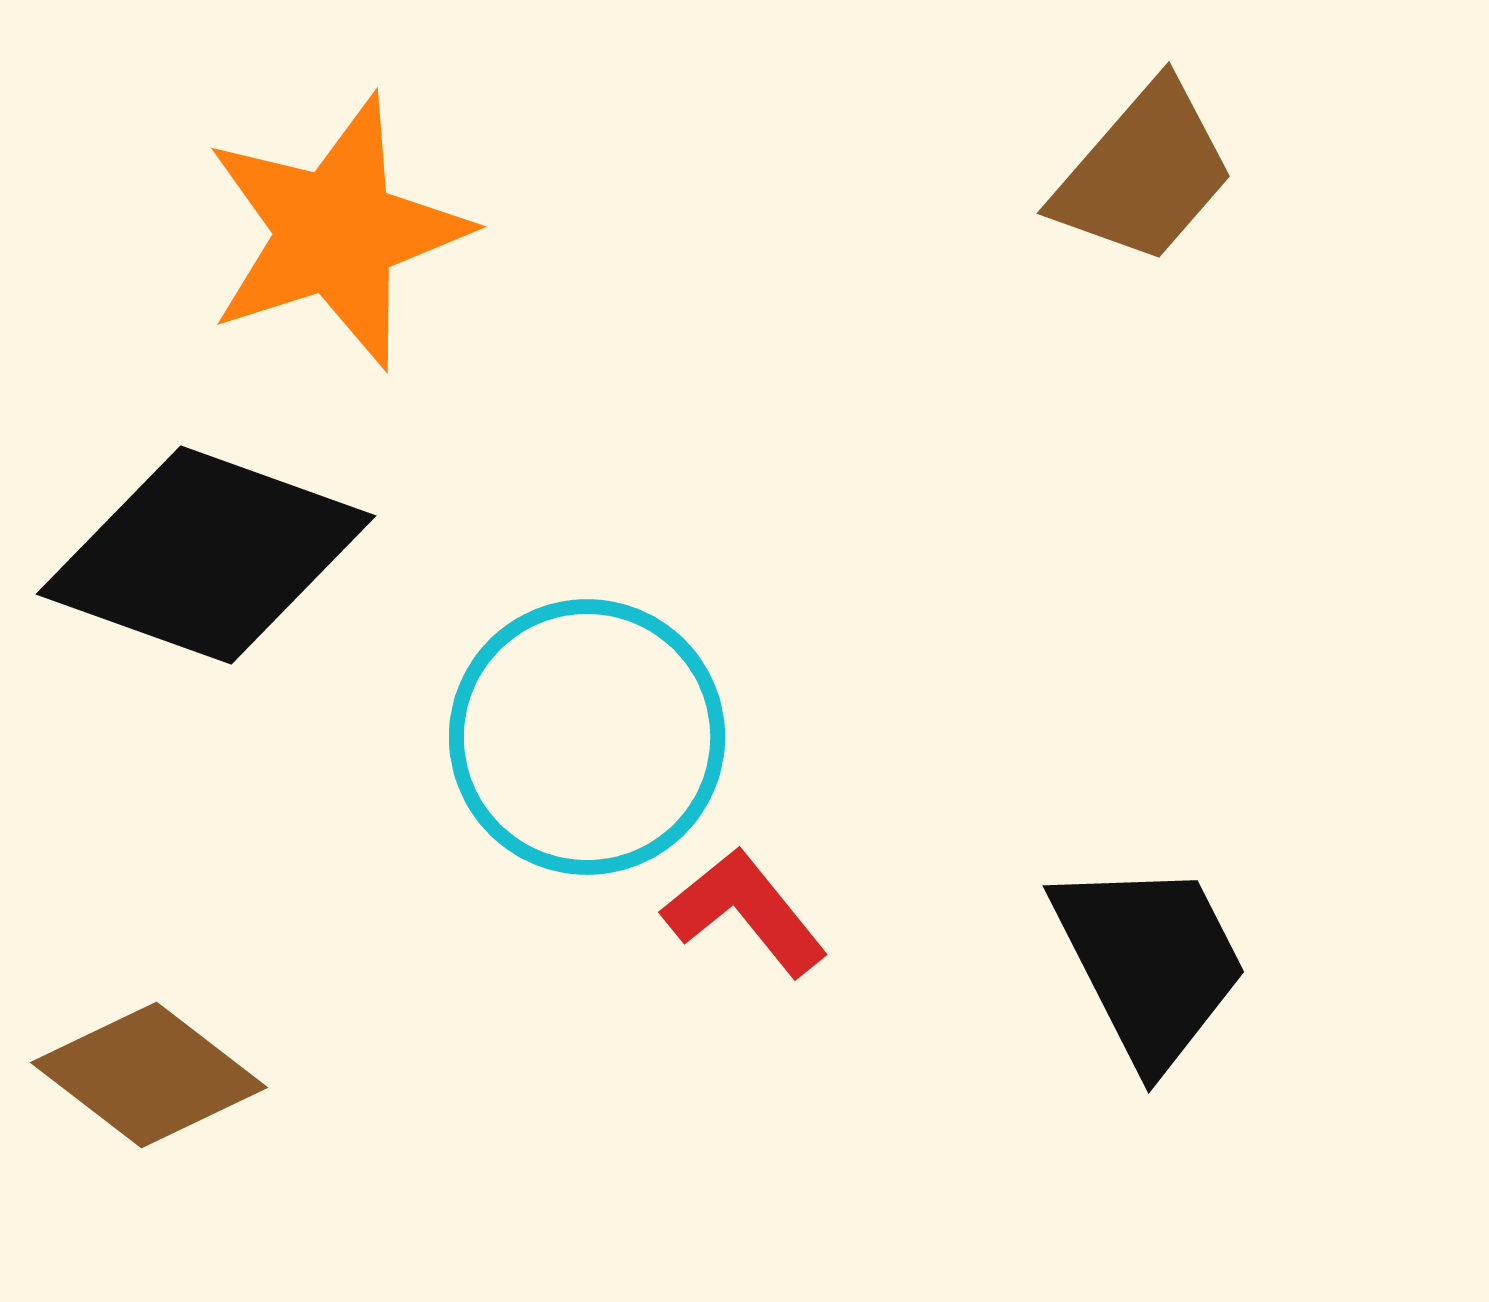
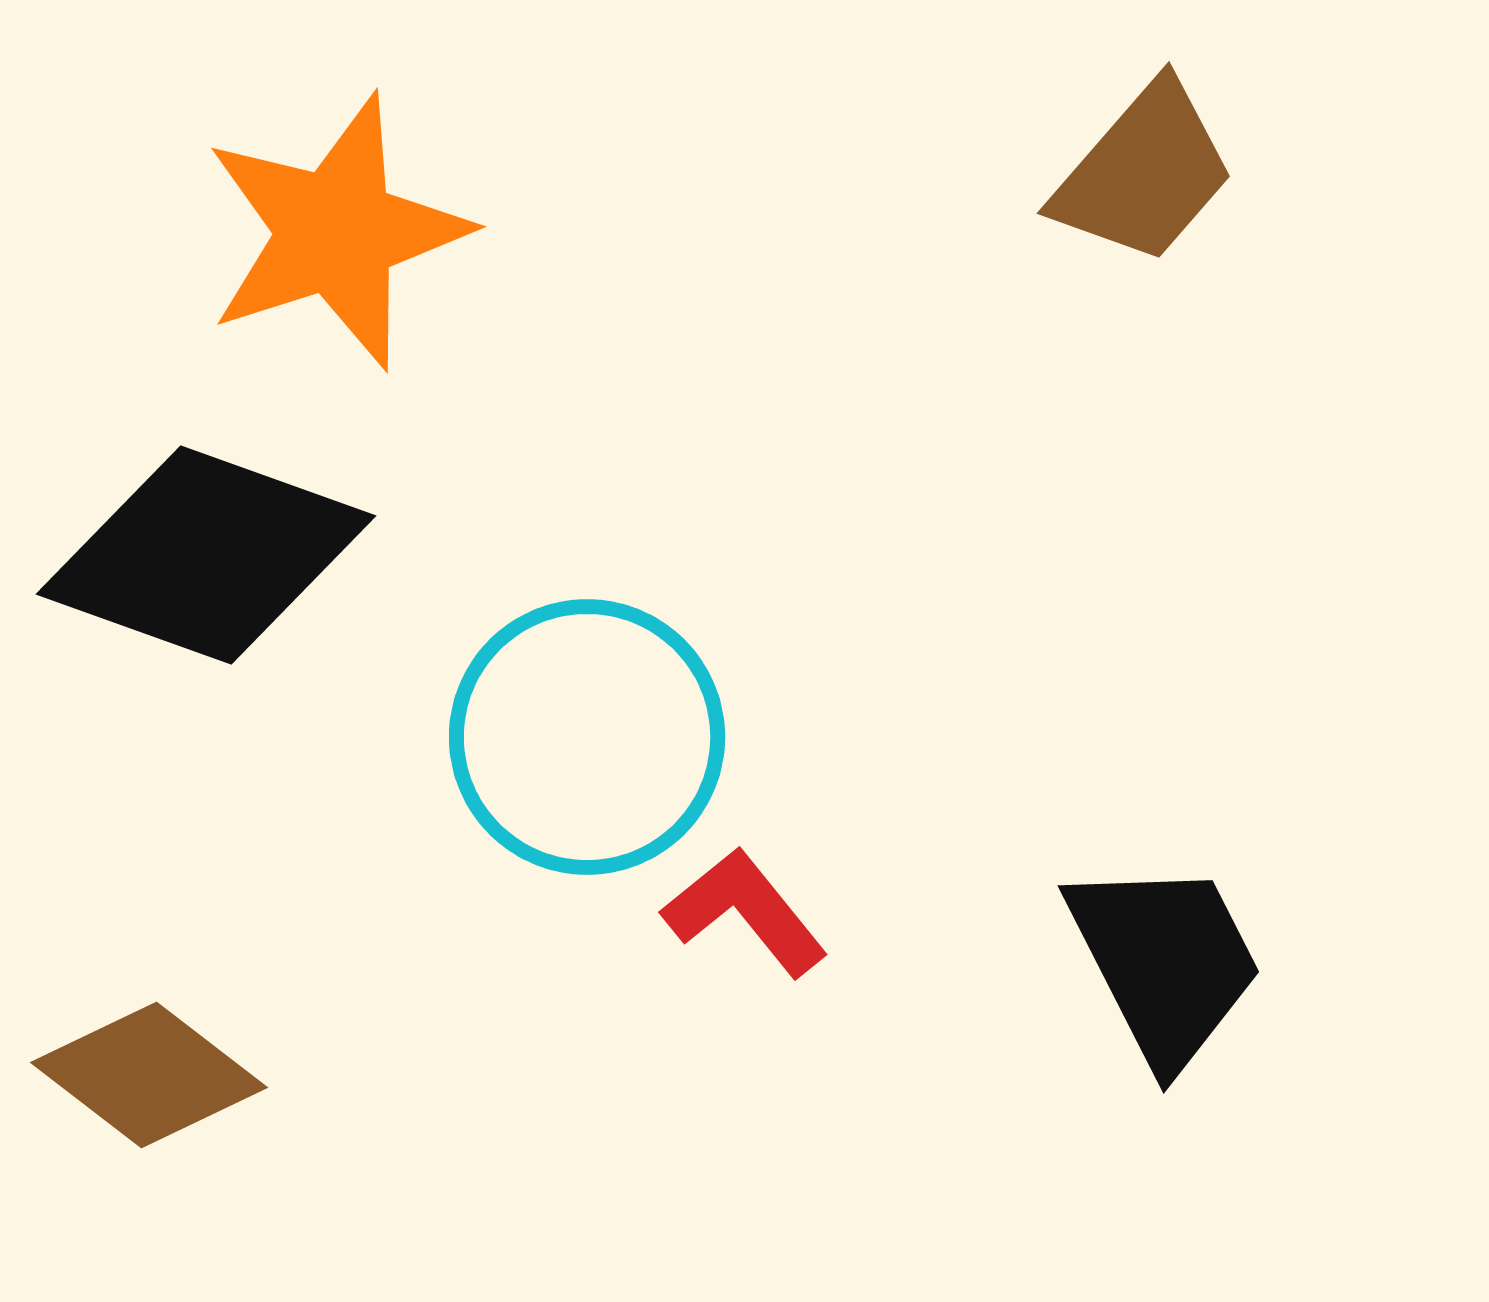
black trapezoid: moved 15 px right
